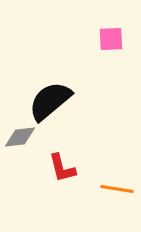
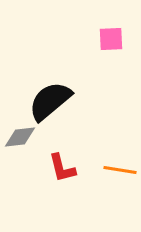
orange line: moved 3 px right, 19 px up
